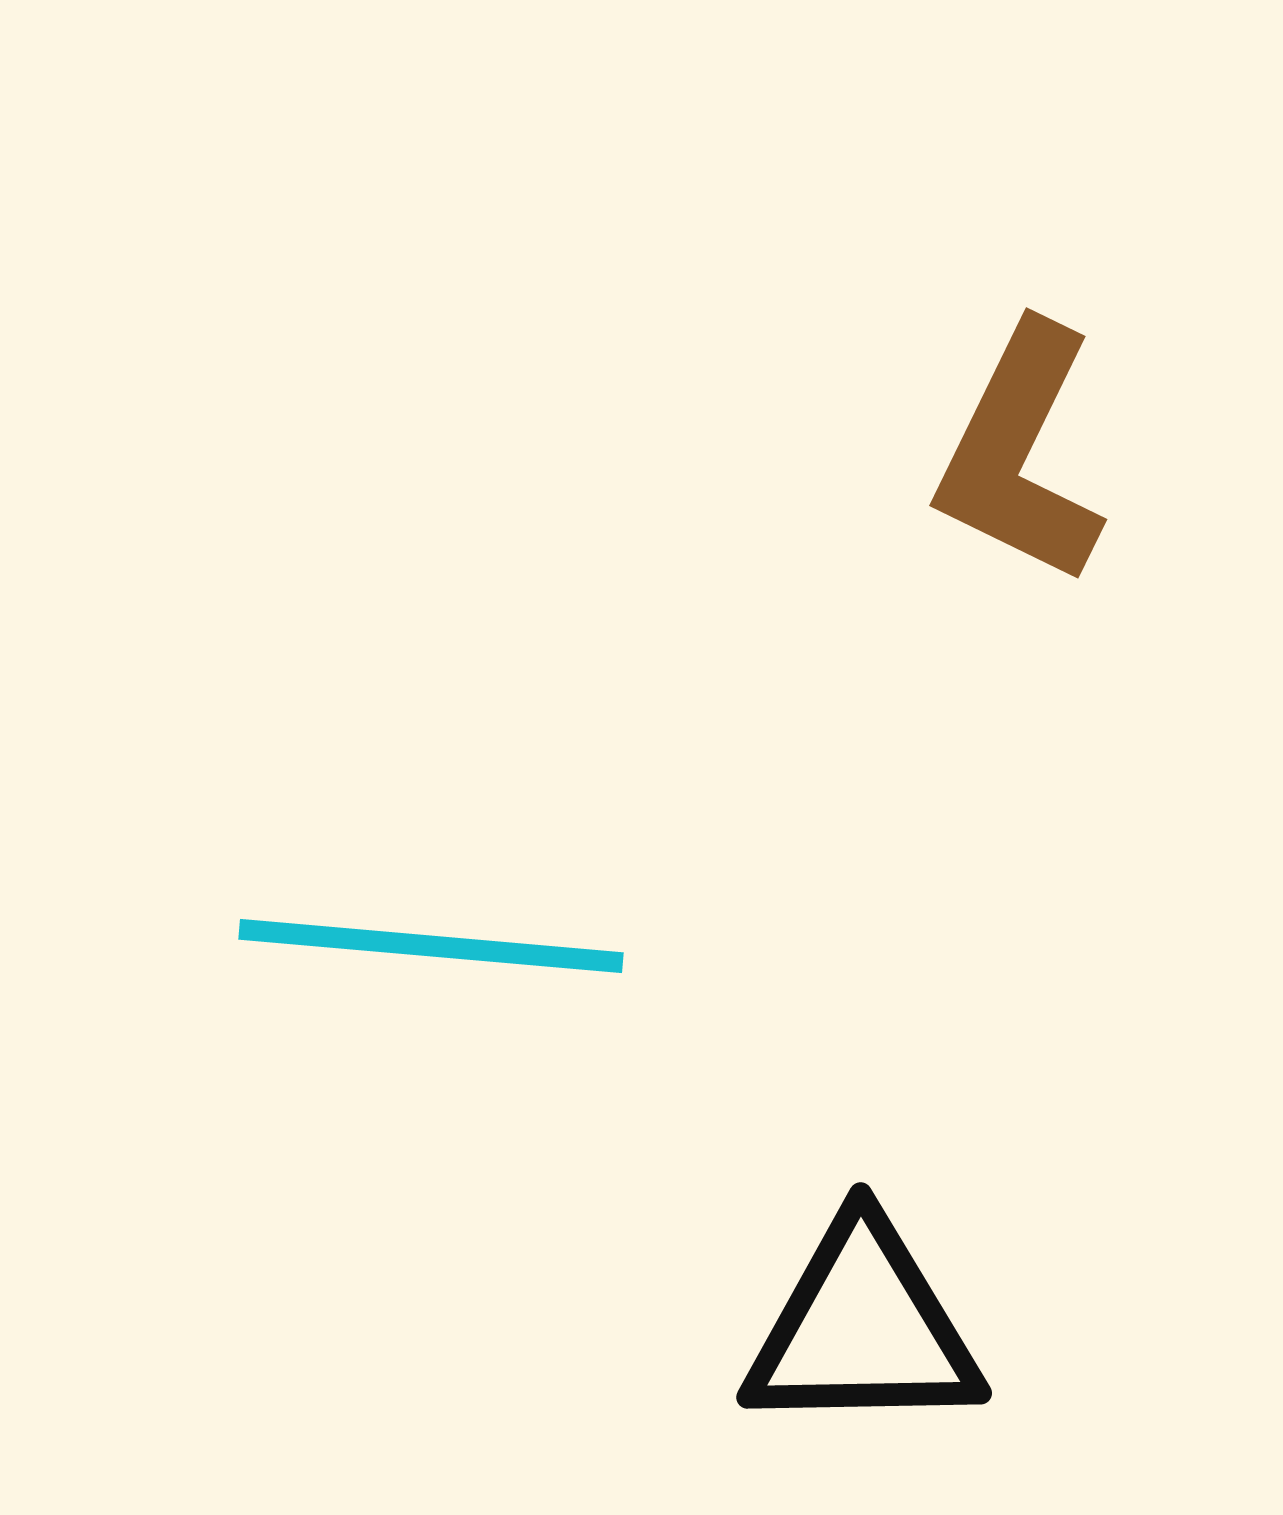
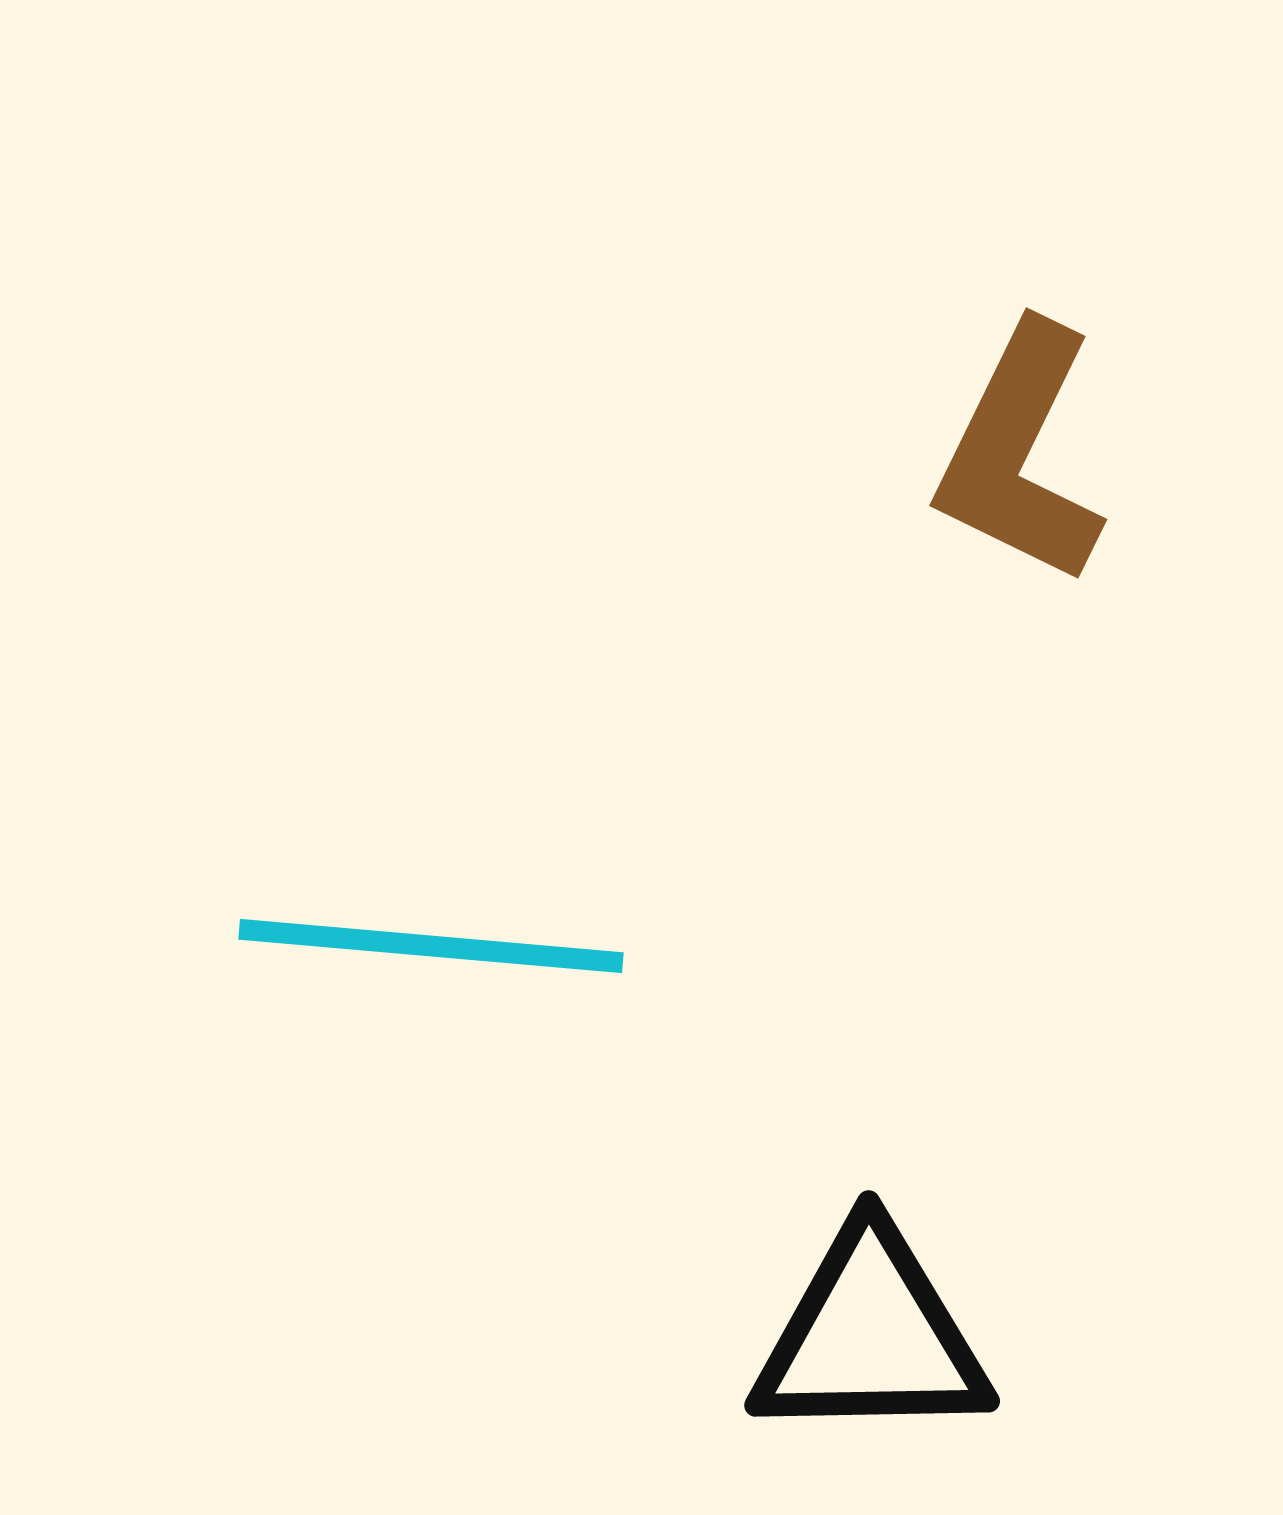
black triangle: moved 8 px right, 8 px down
